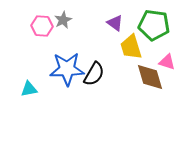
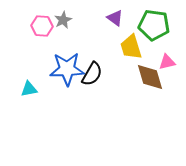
purple triangle: moved 5 px up
pink triangle: rotated 30 degrees counterclockwise
black semicircle: moved 2 px left
